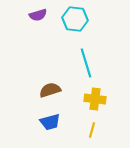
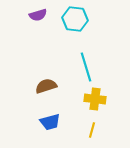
cyan line: moved 4 px down
brown semicircle: moved 4 px left, 4 px up
